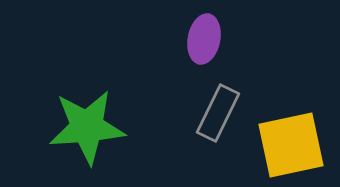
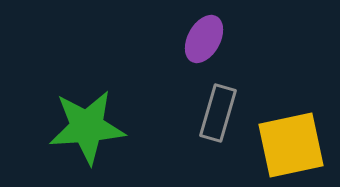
purple ellipse: rotated 18 degrees clockwise
gray rectangle: rotated 10 degrees counterclockwise
